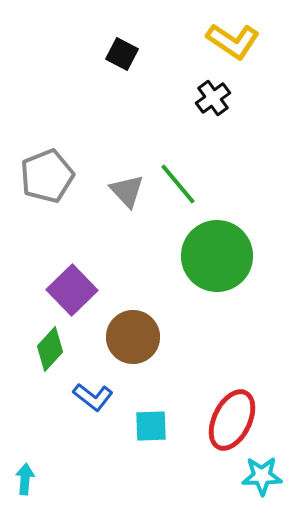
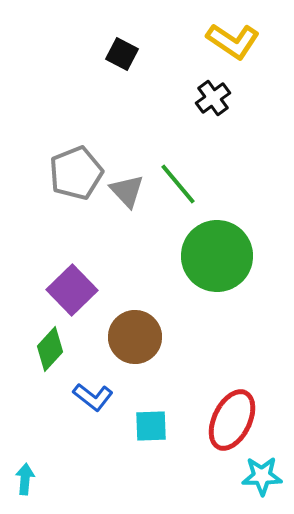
gray pentagon: moved 29 px right, 3 px up
brown circle: moved 2 px right
